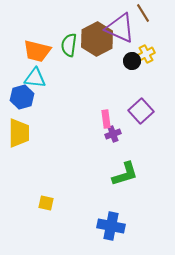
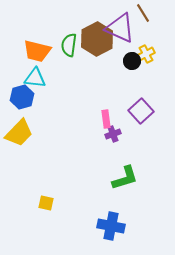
yellow trapezoid: rotated 44 degrees clockwise
green L-shape: moved 4 px down
